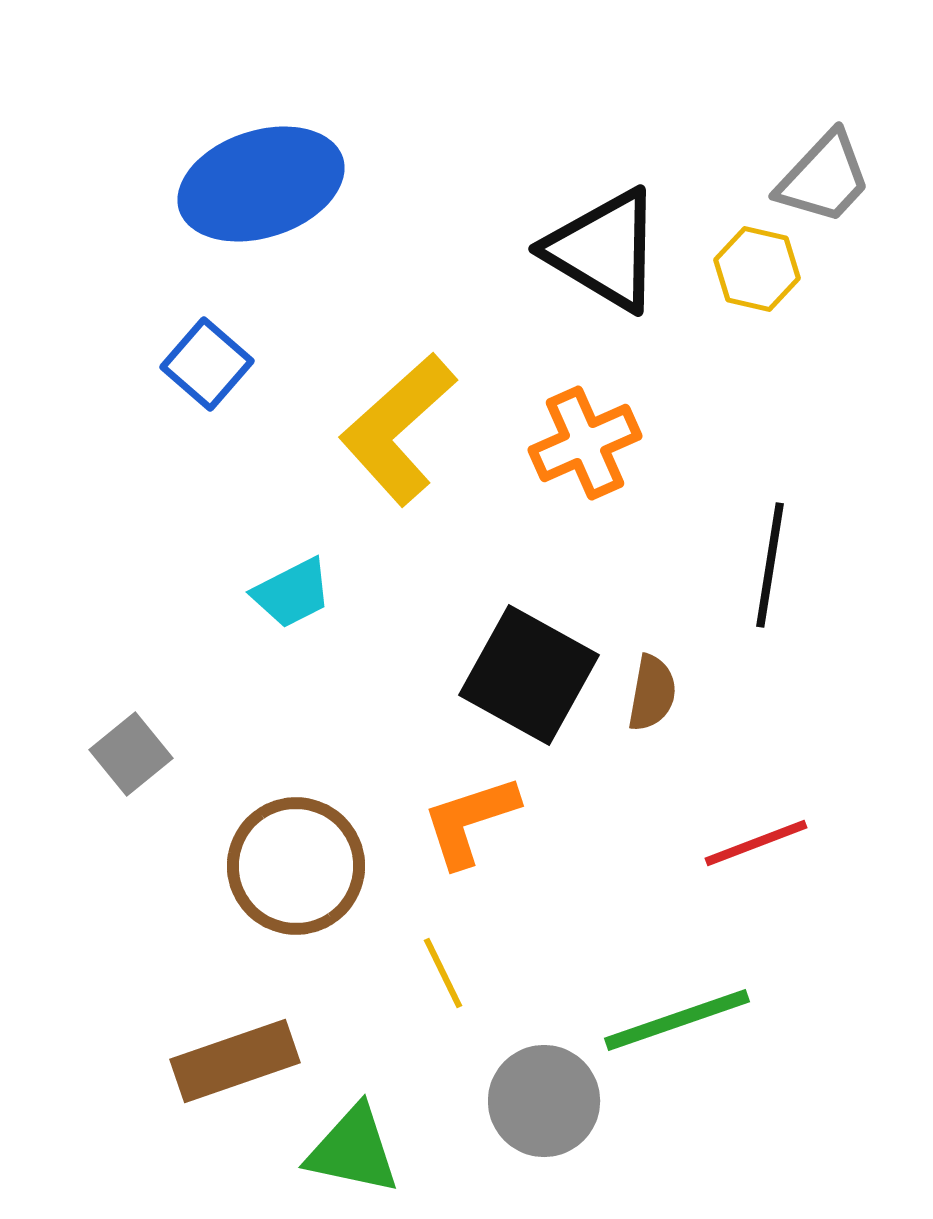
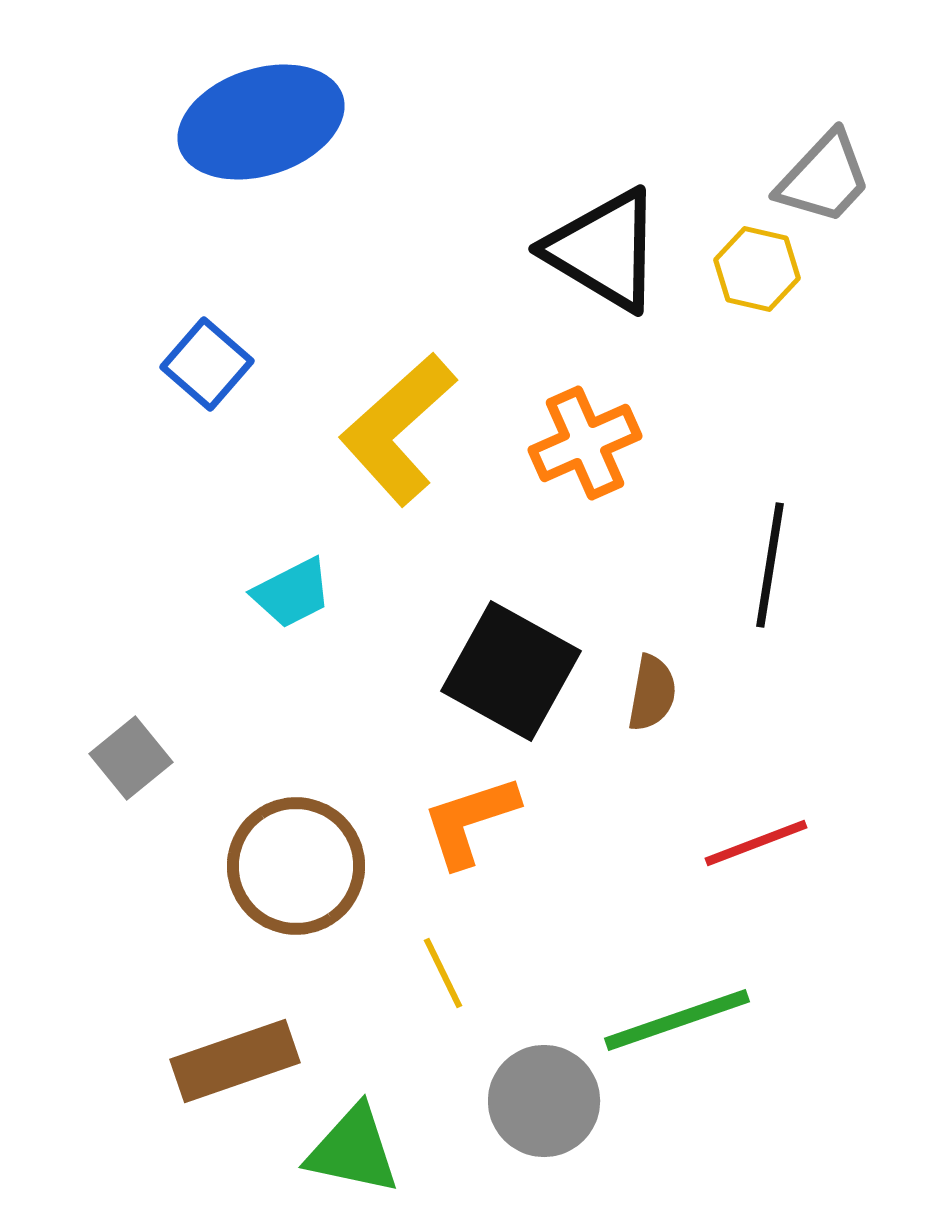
blue ellipse: moved 62 px up
black square: moved 18 px left, 4 px up
gray square: moved 4 px down
